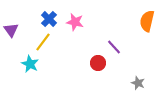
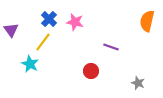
purple line: moved 3 px left; rotated 28 degrees counterclockwise
red circle: moved 7 px left, 8 px down
